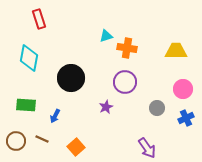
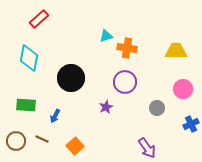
red rectangle: rotated 66 degrees clockwise
blue cross: moved 5 px right, 6 px down
orange square: moved 1 px left, 1 px up
